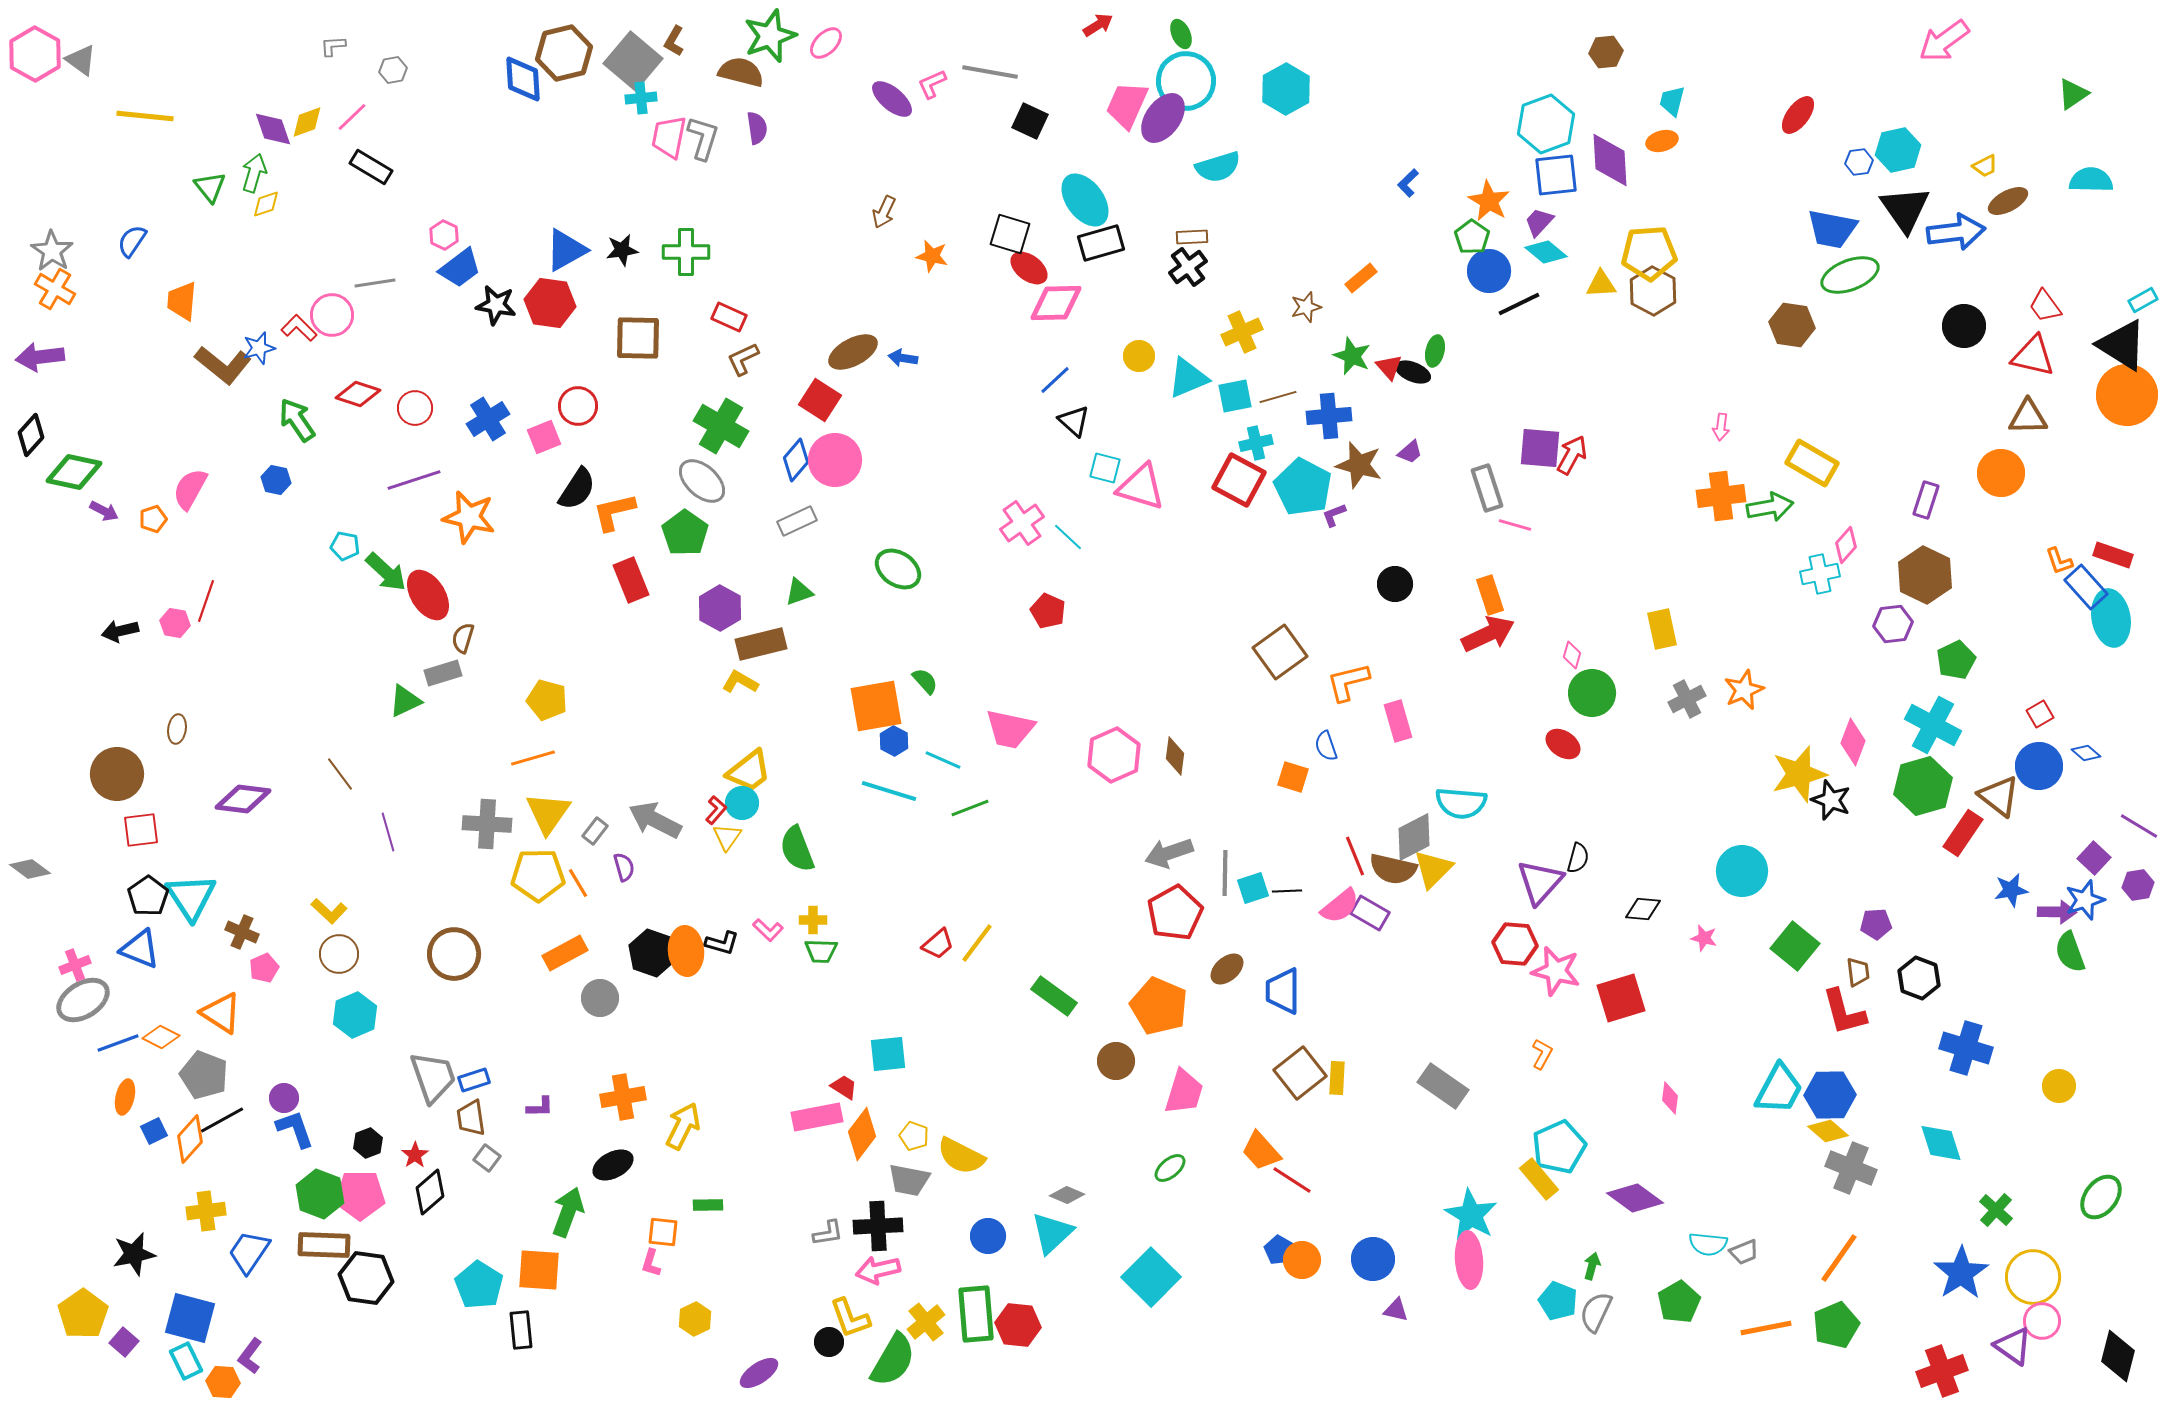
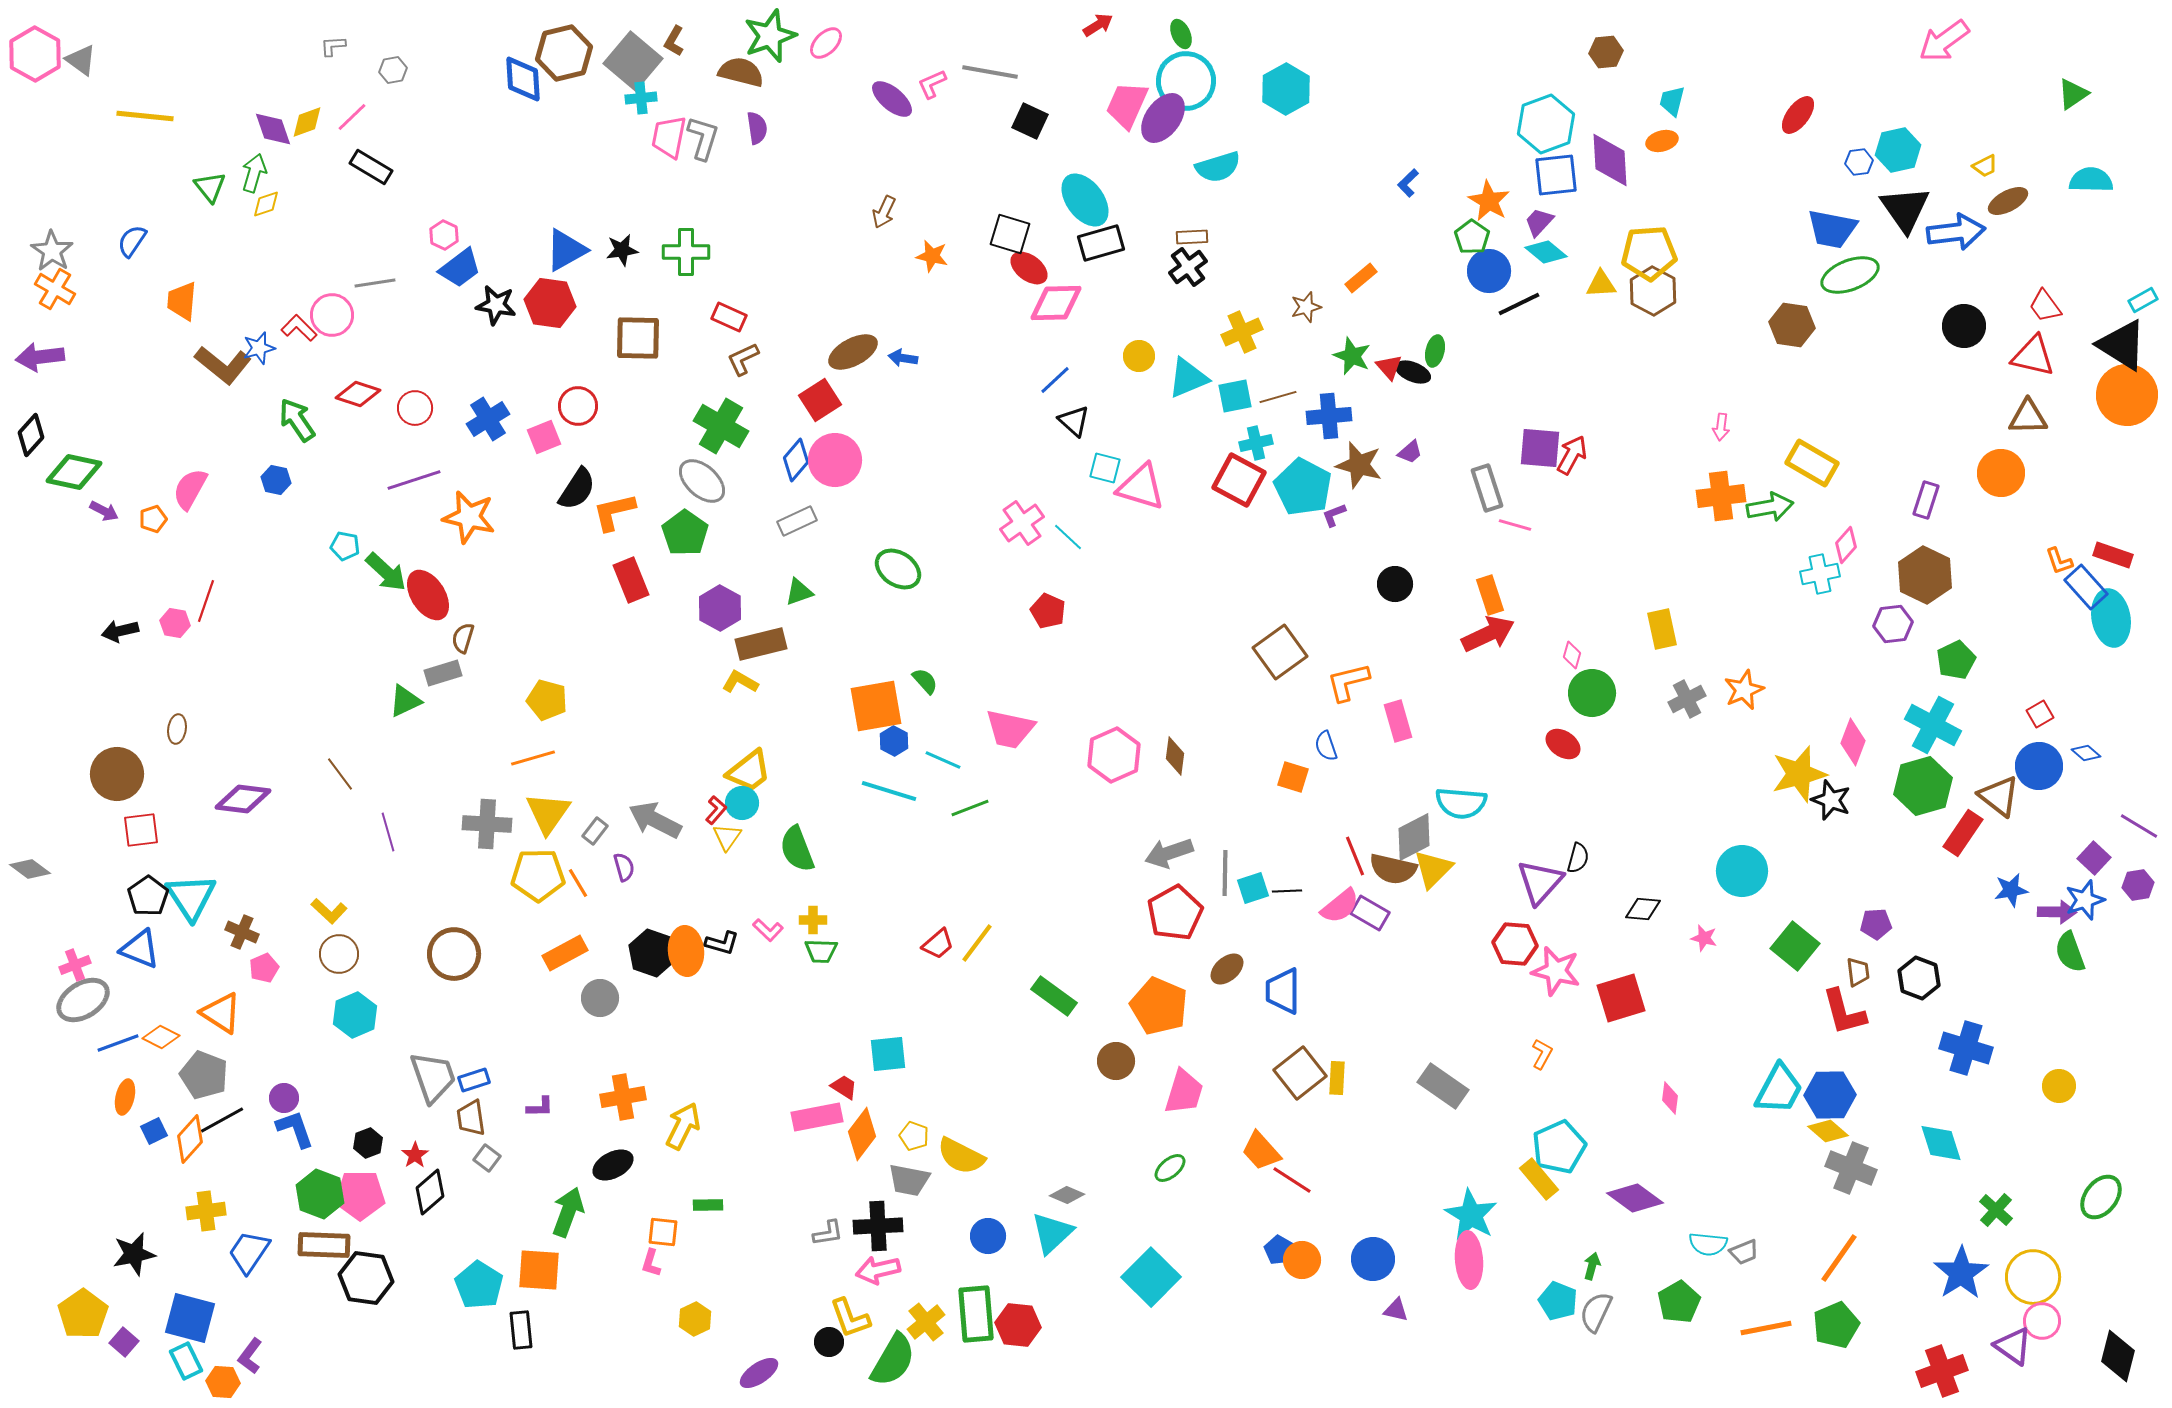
red square at (820, 400): rotated 24 degrees clockwise
